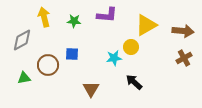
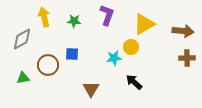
purple L-shape: rotated 75 degrees counterclockwise
yellow triangle: moved 2 px left, 1 px up
gray diamond: moved 1 px up
brown cross: moved 3 px right; rotated 28 degrees clockwise
green triangle: moved 1 px left
